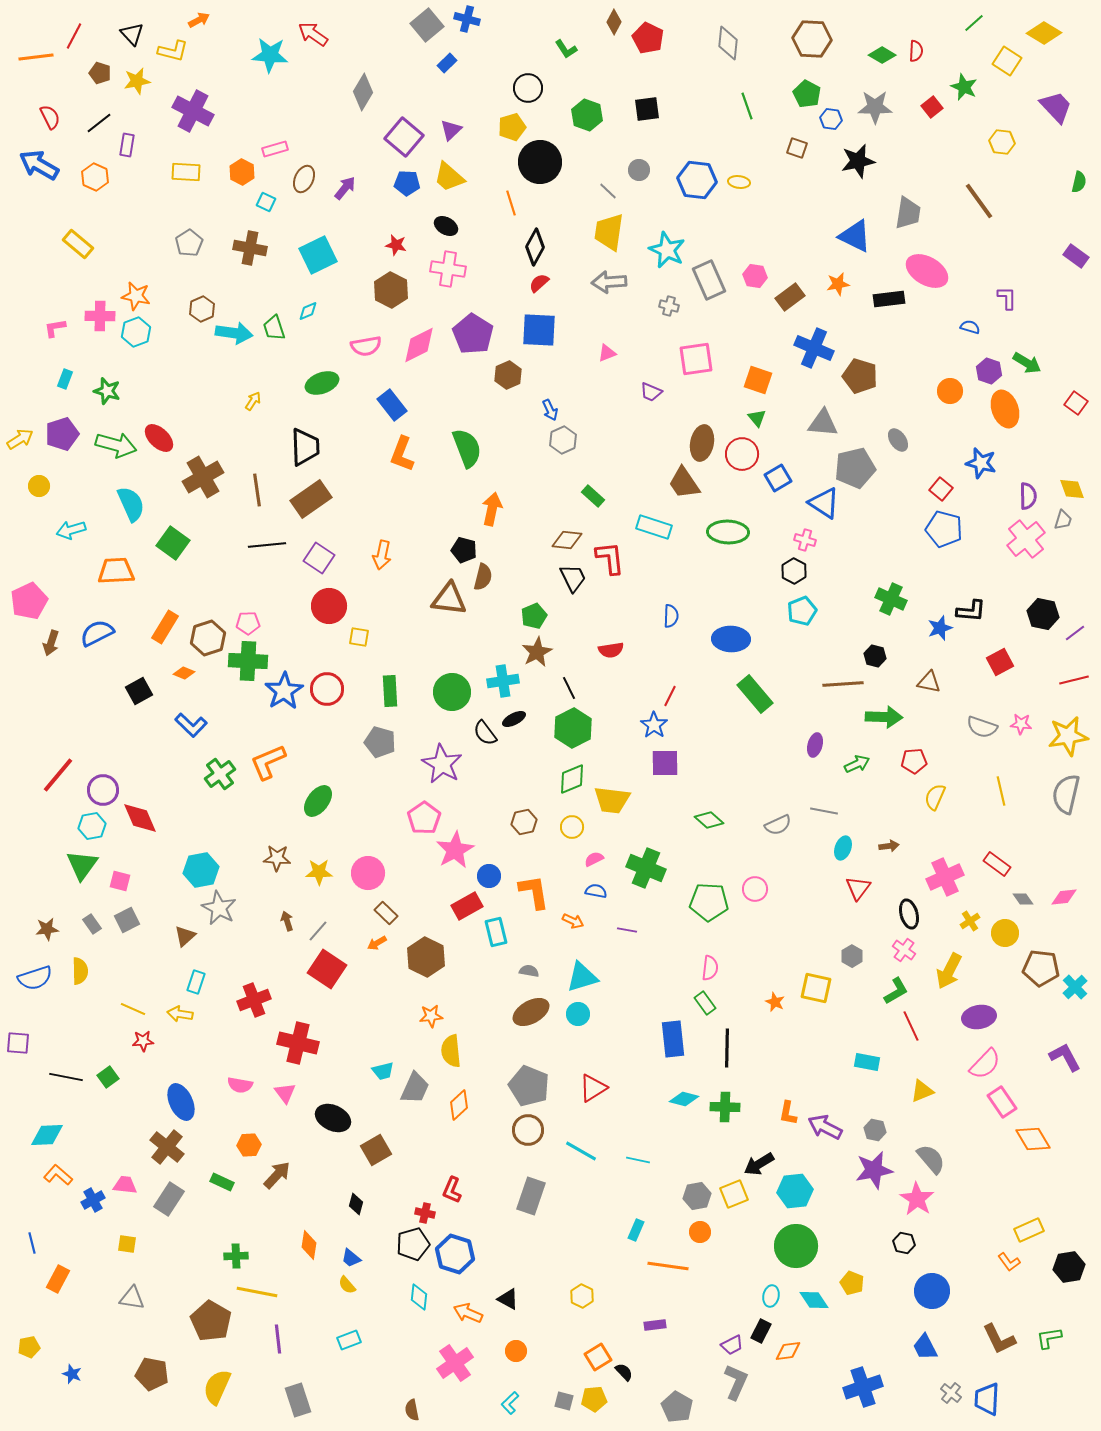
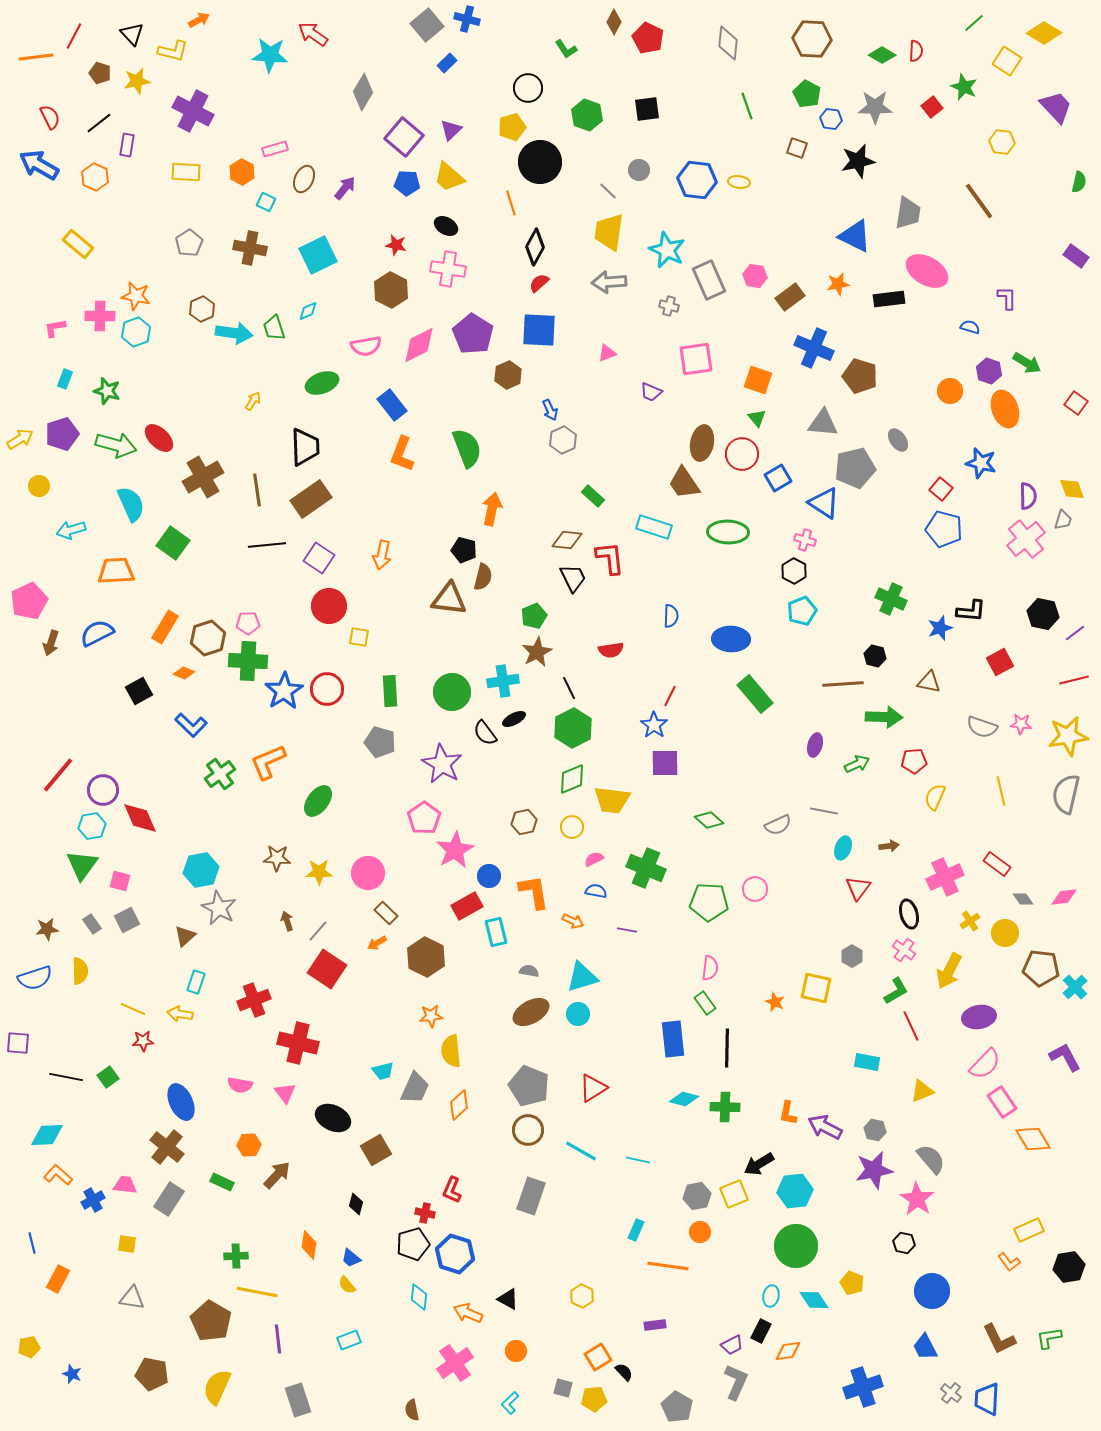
gray square at (564, 1401): moved 1 px left, 13 px up
